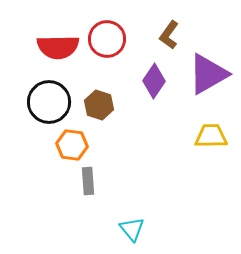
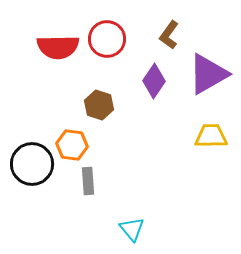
black circle: moved 17 px left, 62 px down
